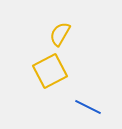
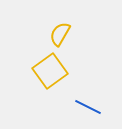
yellow square: rotated 8 degrees counterclockwise
